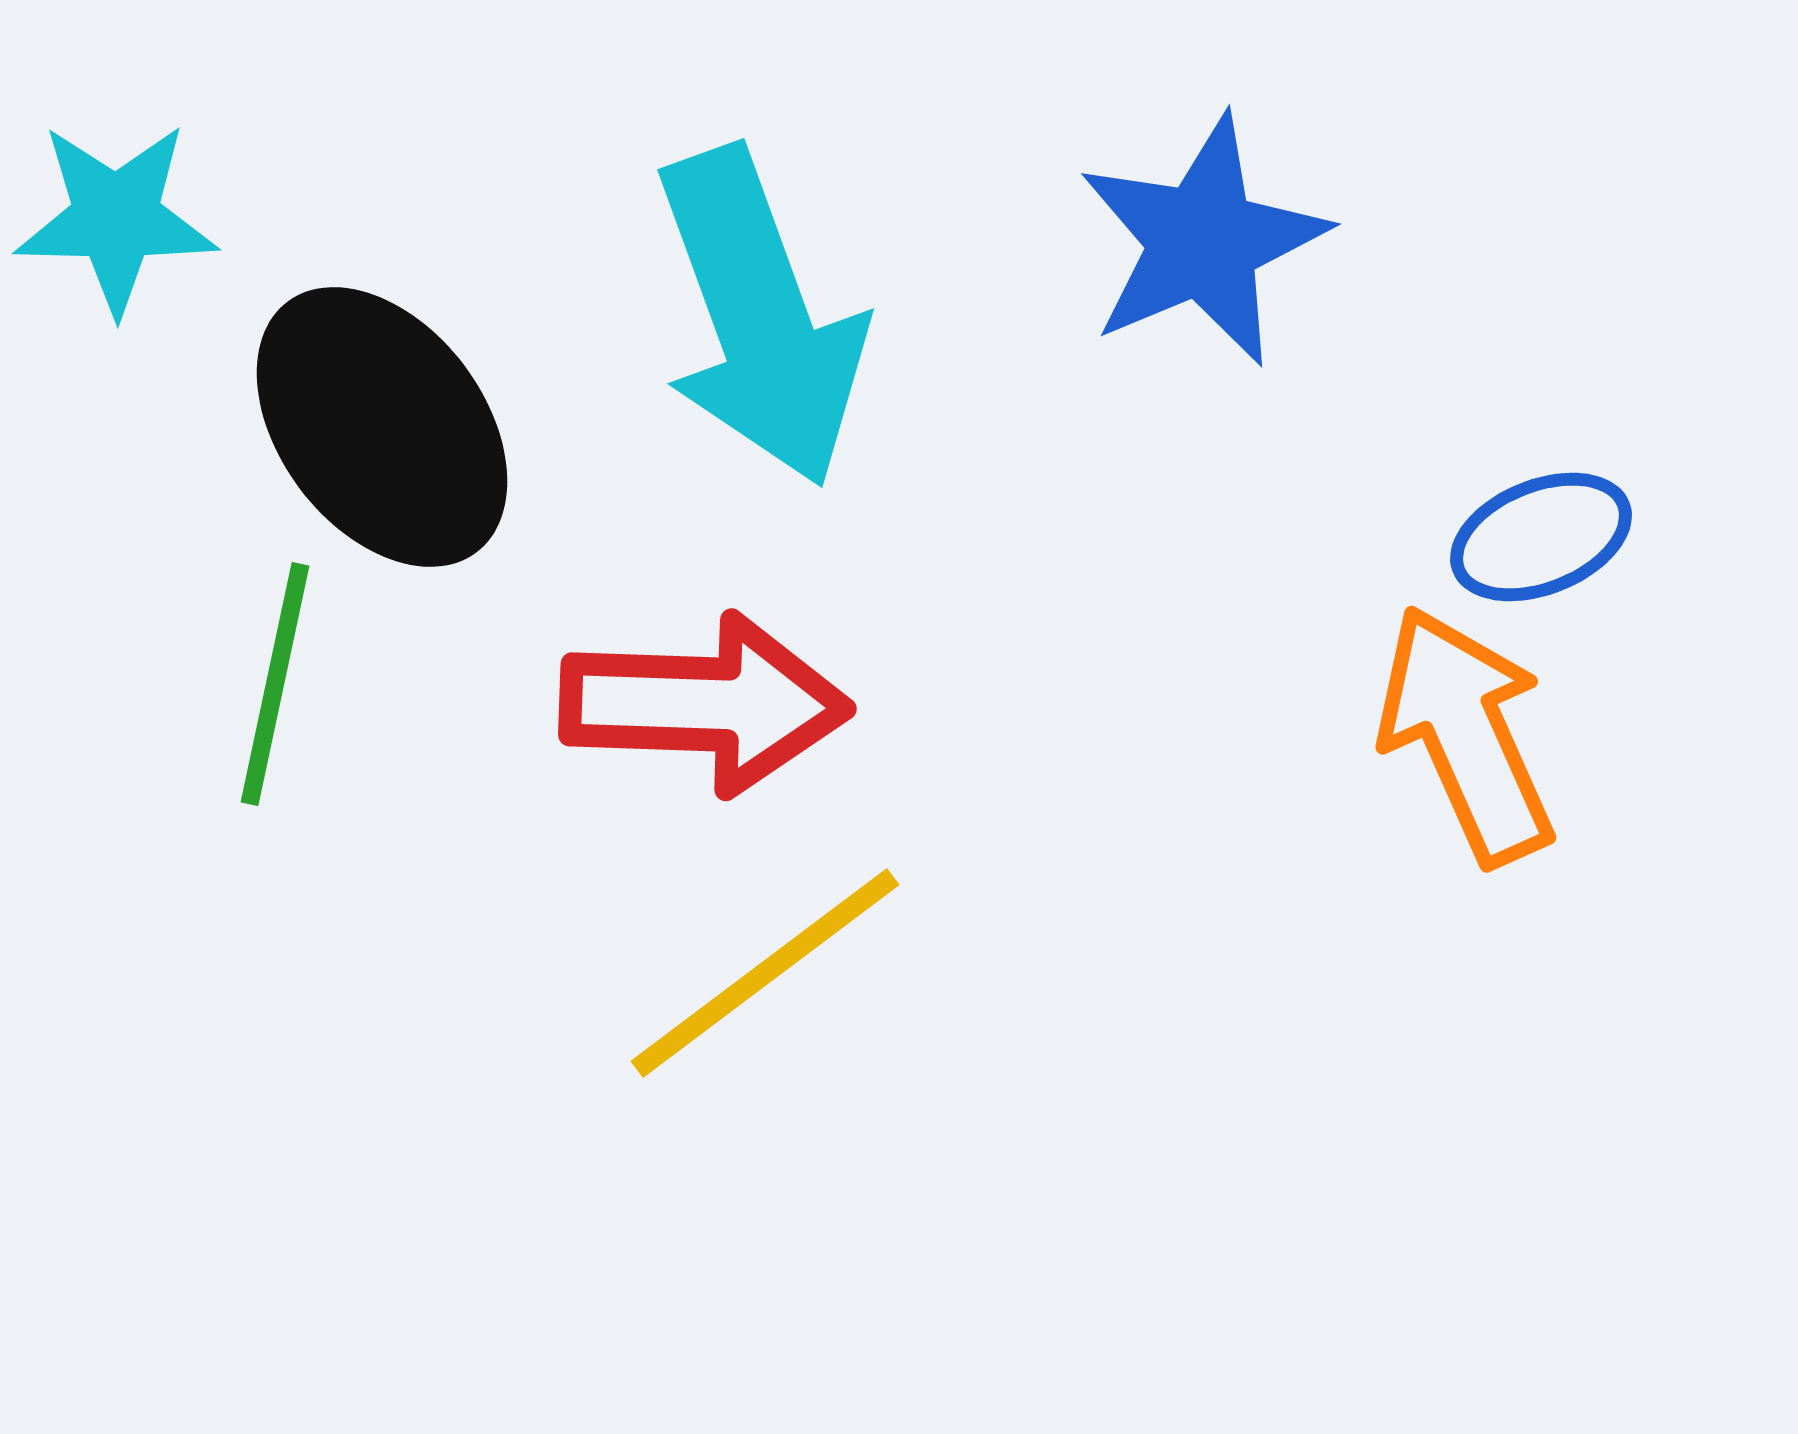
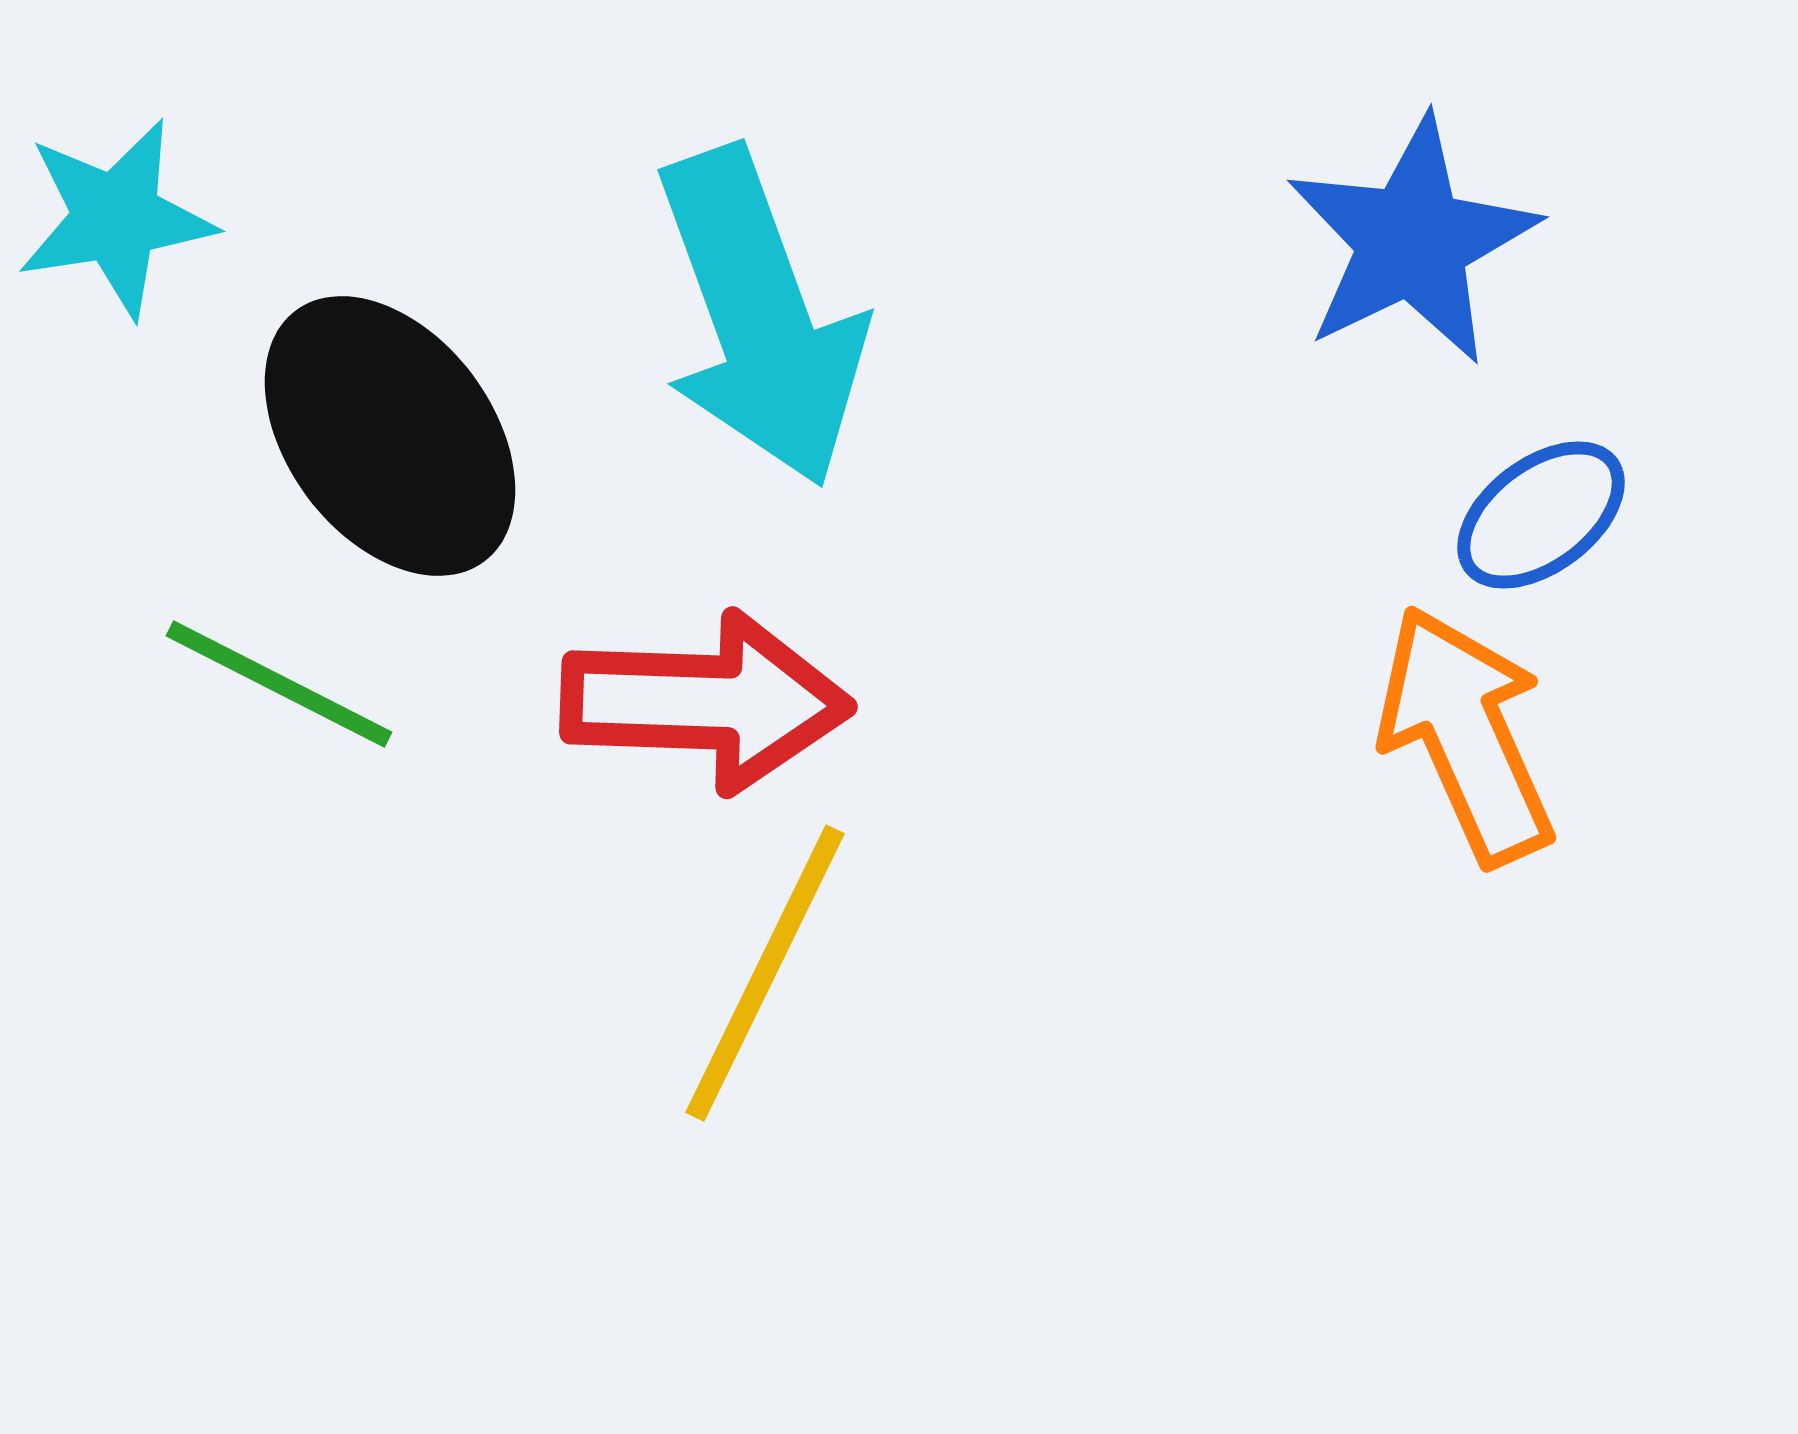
cyan star: rotated 10 degrees counterclockwise
blue star: moved 209 px right; rotated 3 degrees counterclockwise
black ellipse: moved 8 px right, 9 px down
blue ellipse: moved 22 px up; rotated 15 degrees counterclockwise
green line: moved 4 px right; rotated 75 degrees counterclockwise
red arrow: moved 1 px right, 2 px up
yellow line: rotated 27 degrees counterclockwise
